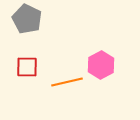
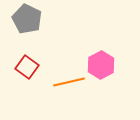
red square: rotated 35 degrees clockwise
orange line: moved 2 px right
